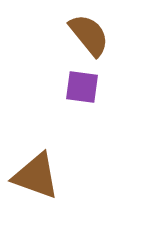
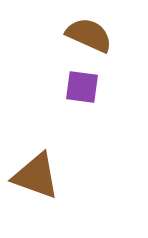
brown semicircle: rotated 27 degrees counterclockwise
